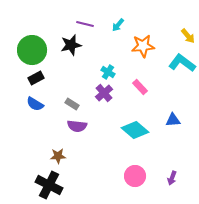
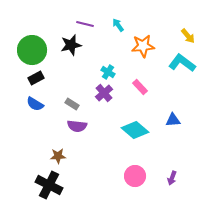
cyan arrow: rotated 104 degrees clockwise
